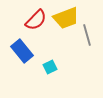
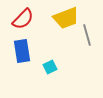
red semicircle: moved 13 px left, 1 px up
blue rectangle: rotated 30 degrees clockwise
